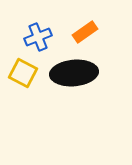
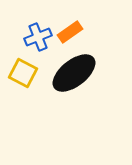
orange rectangle: moved 15 px left
black ellipse: rotated 33 degrees counterclockwise
